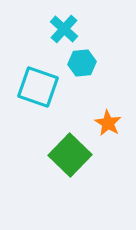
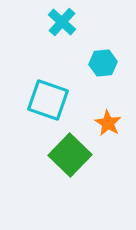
cyan cross: moved 2 px left, 7 px up
cyan hexagon: moved 21 px right
cyan square: moved 10 px right, 13 px down
